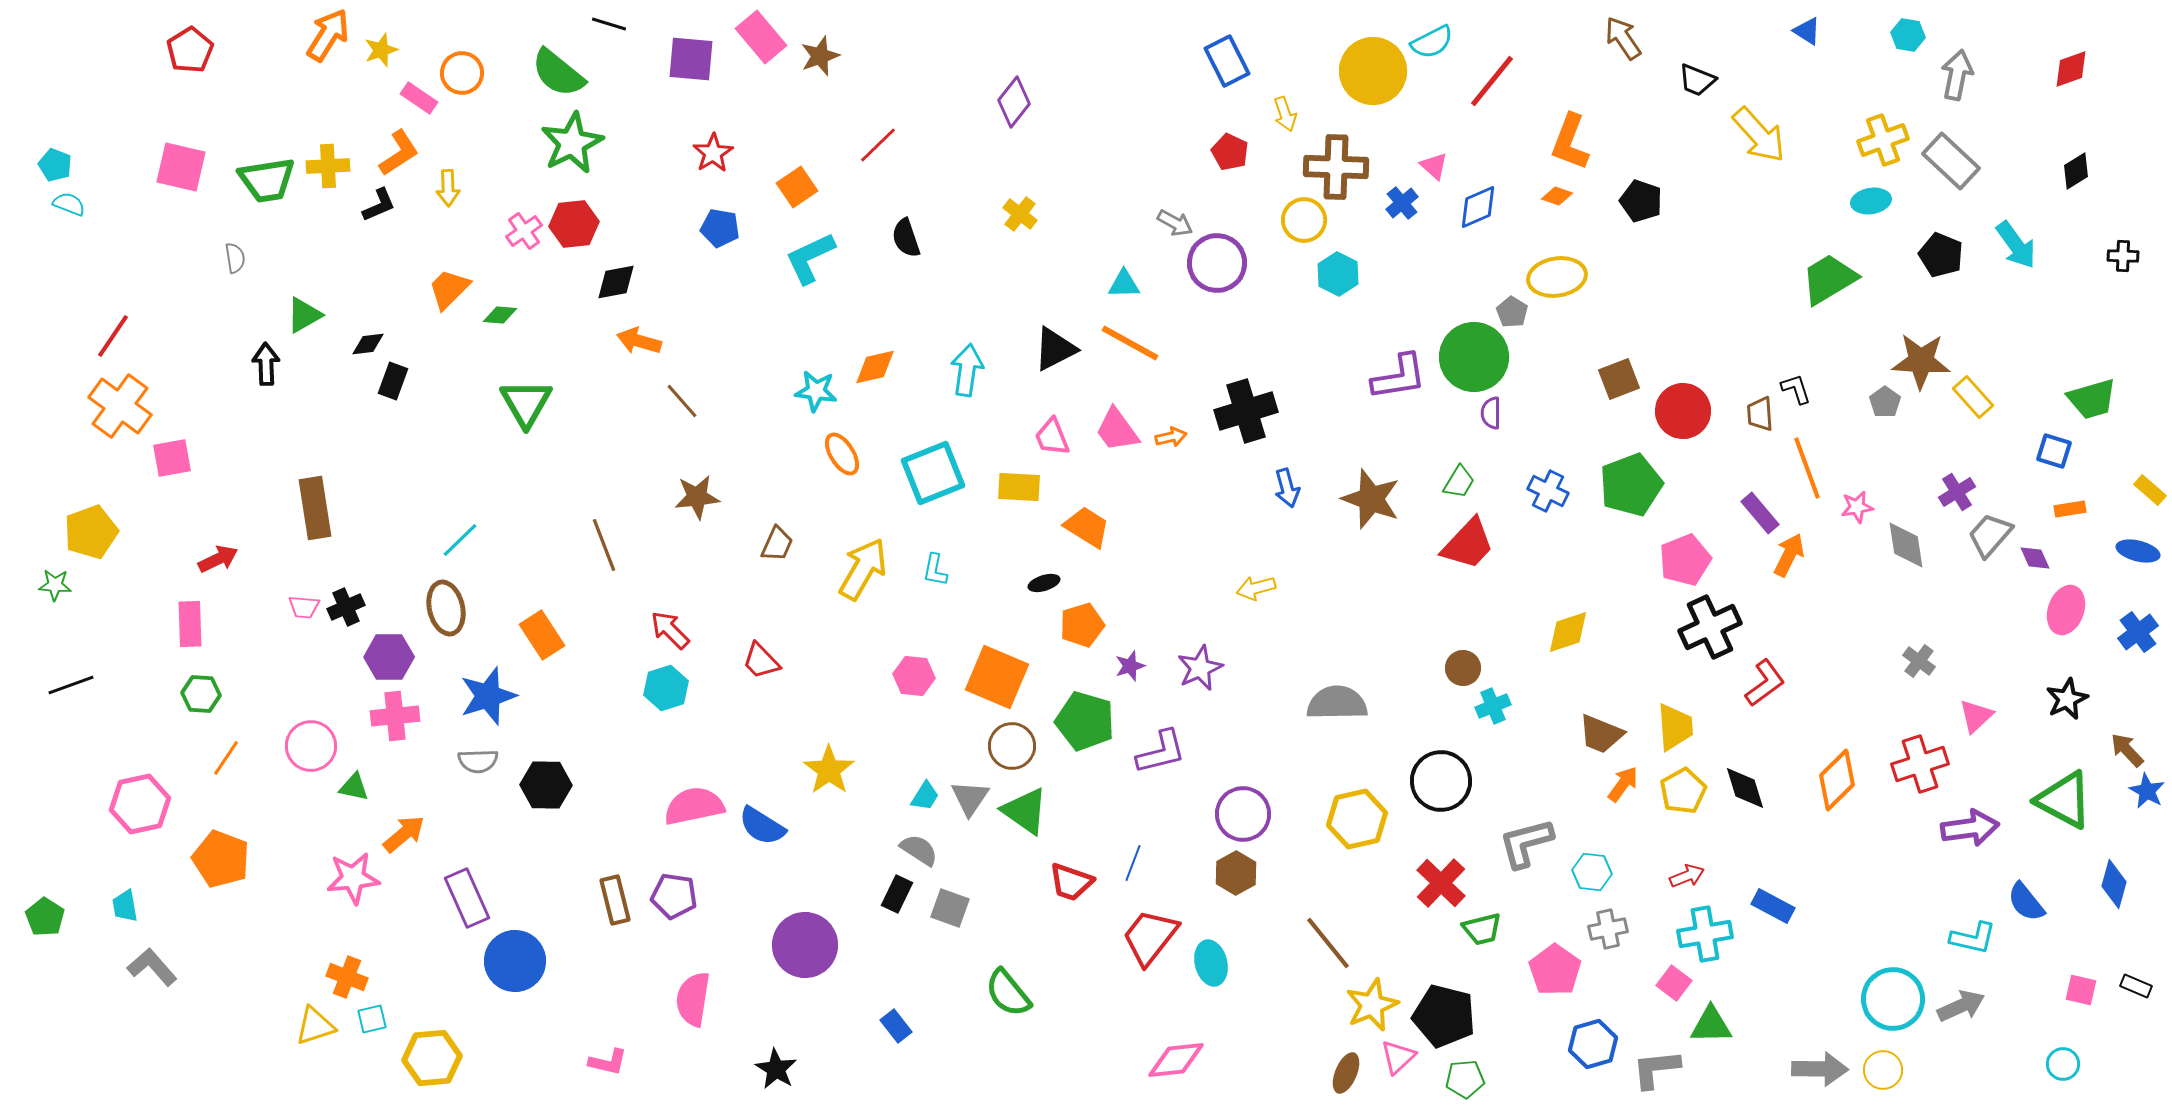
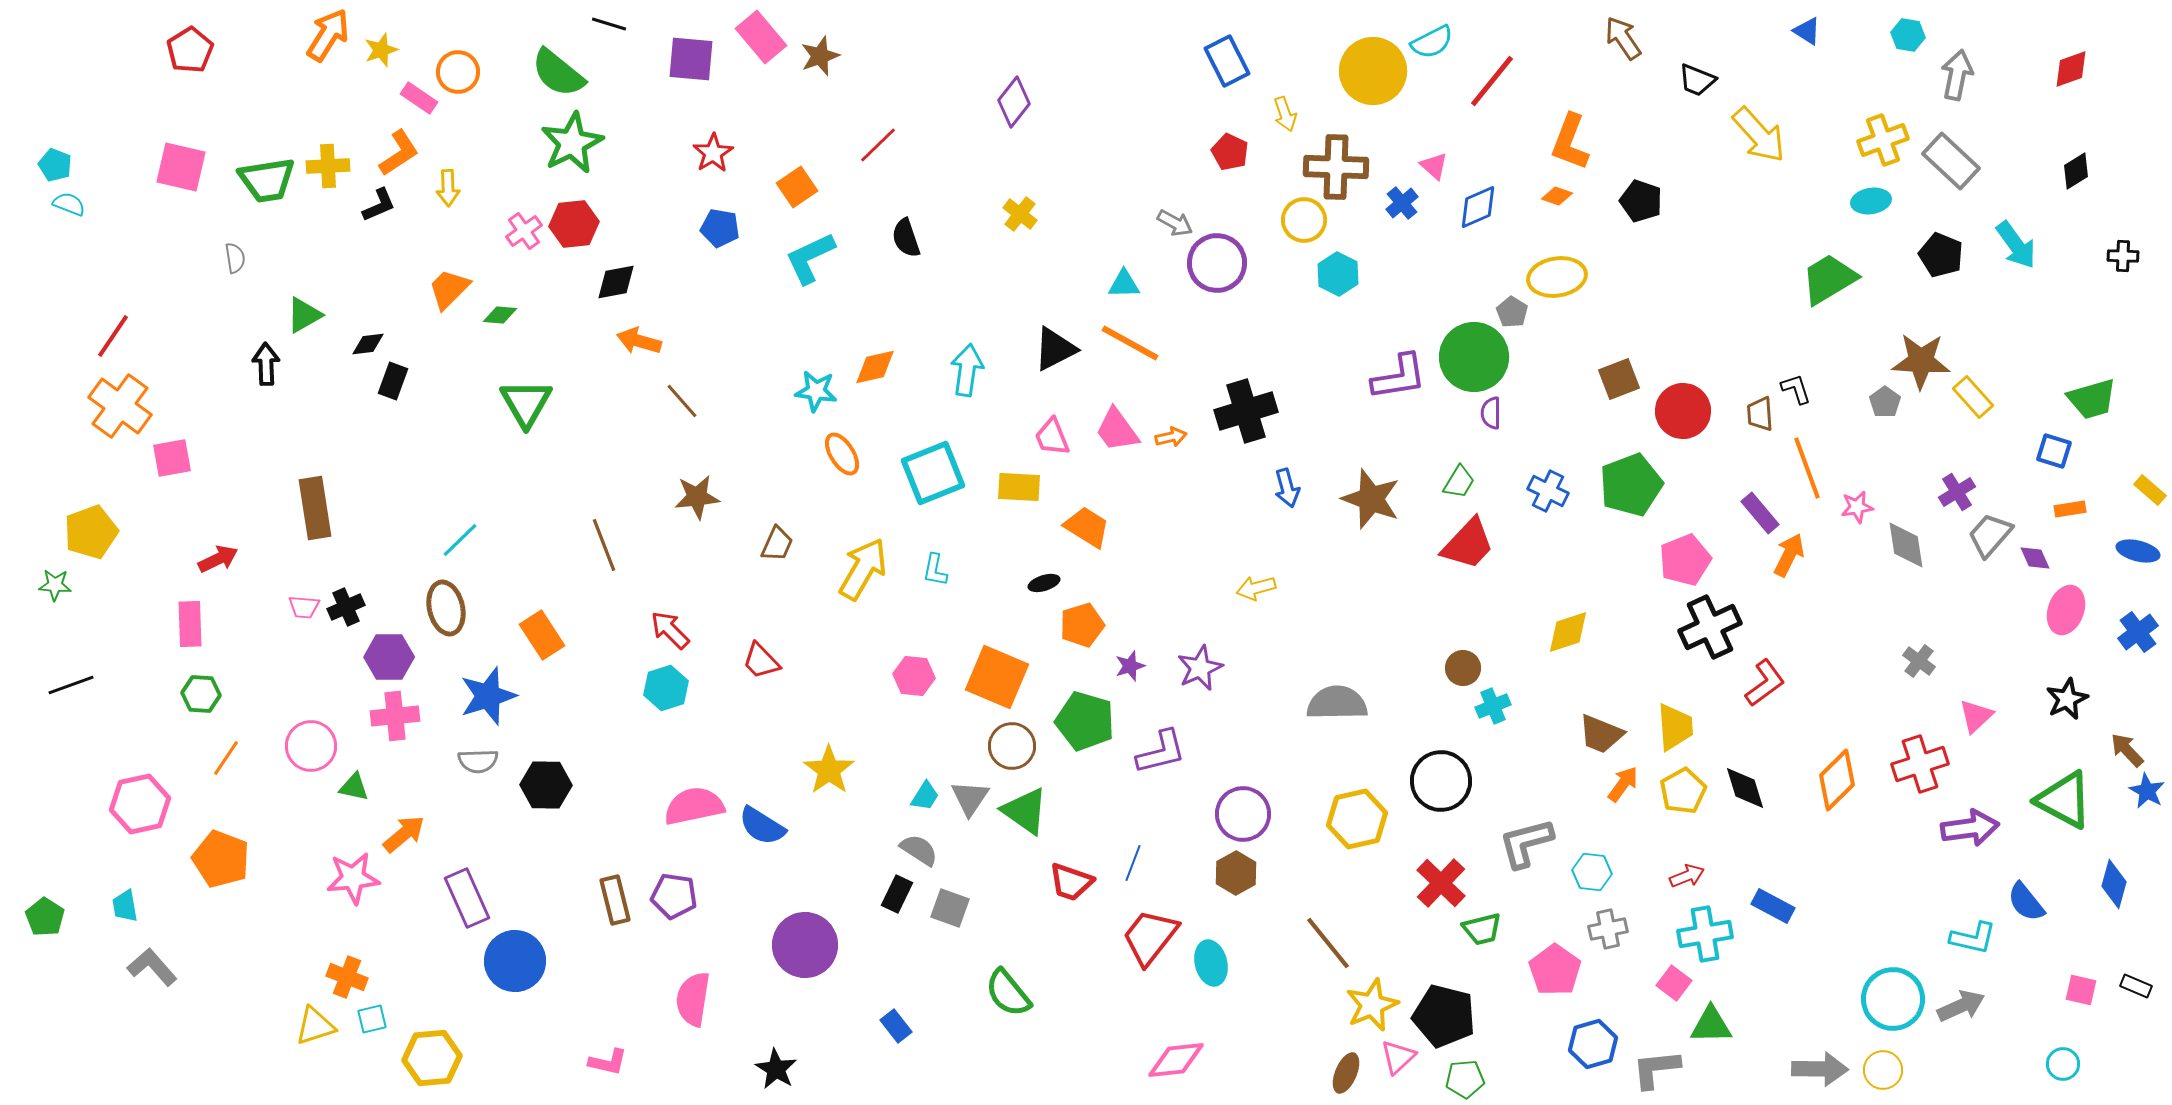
orange circle at (462, 73): moved 4 px left, 1 px up
